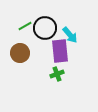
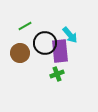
black circle: moved 15 px down
